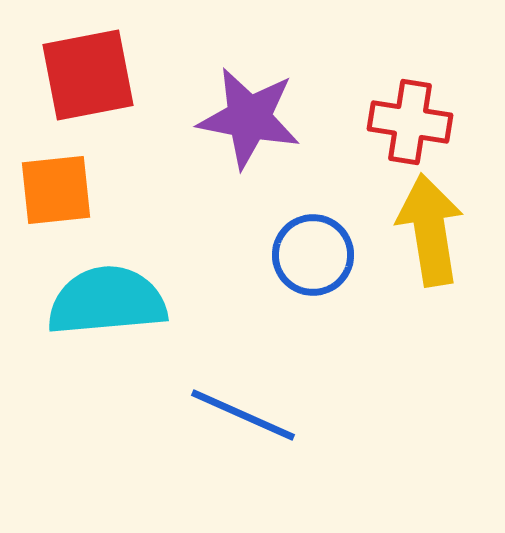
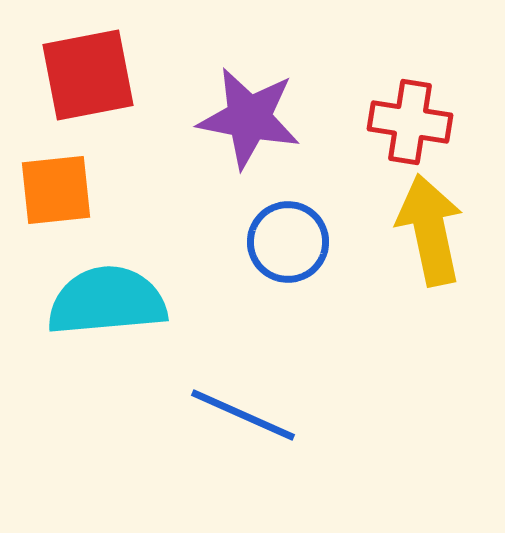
yellow arrow: rotated 3 degrees counterclockwise
blue circle: moved 25 px left, 13 px up
